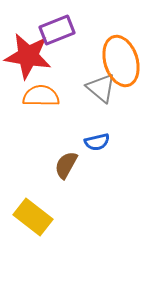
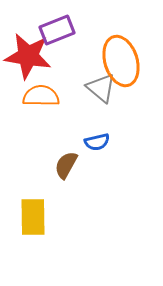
yellow rectangle: rotated 51 degrees clockwise
